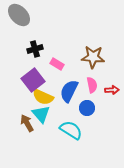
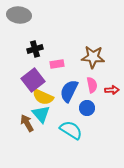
gray ellipse: rotated 40 degrees counterclockwise
pink rectangle: rotated 40 degrees counterclockwise
